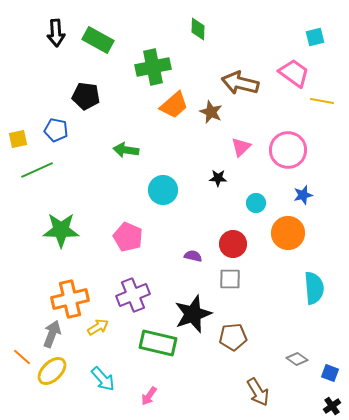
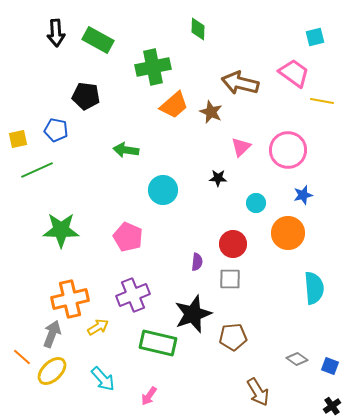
purple semicircle at (193, 256): moved 4 px right, 6 px down; rotated 84 degrees clockwise
blue square at (330, 373): moved 7 px up
